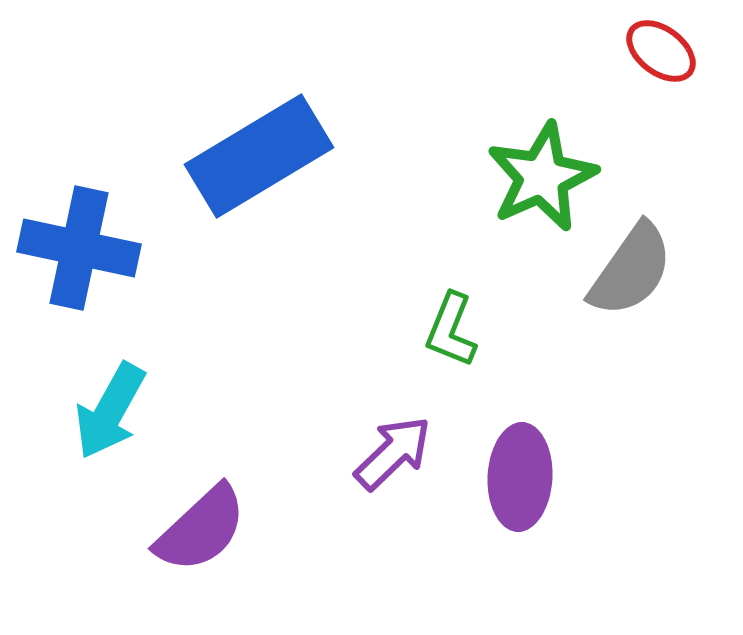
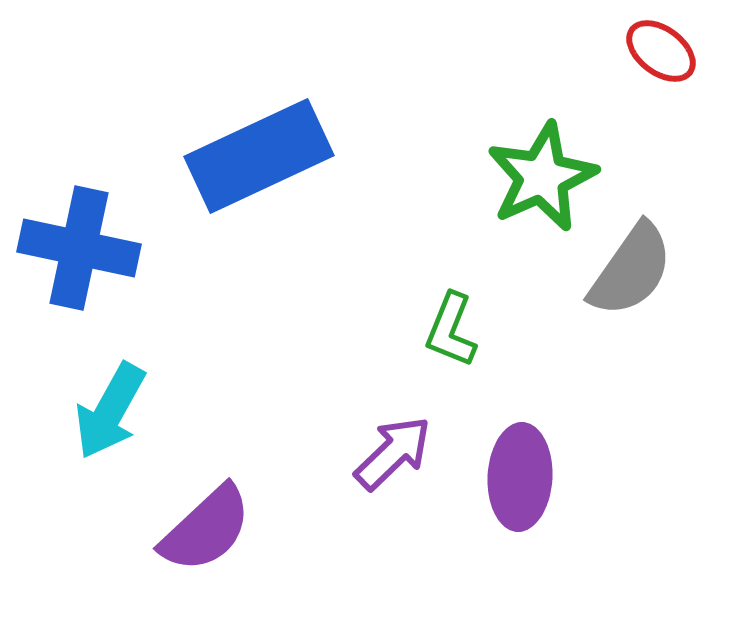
blue rectangle: rotated 6 degrees clockwise
purple semicircle: moved 5 px right
